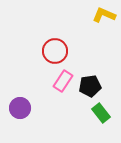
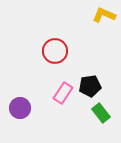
pink rectangle: moved 12 px down
